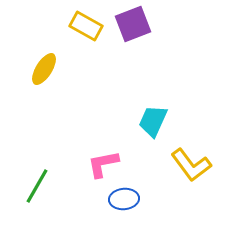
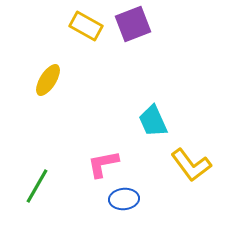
yellow ellipse: moved 4 px right, 11 px down
cyan trapezoid: rotated 48 degrees counterclockwise
